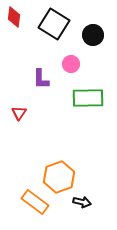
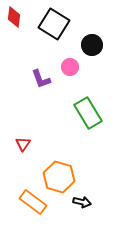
black circle: moved 1 px left, 10 px down
pink circle: moved 1 px left, 3 px down
purple L-shape: rotated 20 degrees counterclockwise
green rectangle: moved 15 px down; rotated 60 degrees clockwise
red triangle: moved 4 px right, 31 px down
orange hexagon: rotated 24 degrees counterclockwise
orange rectangle: moved 2 px left
